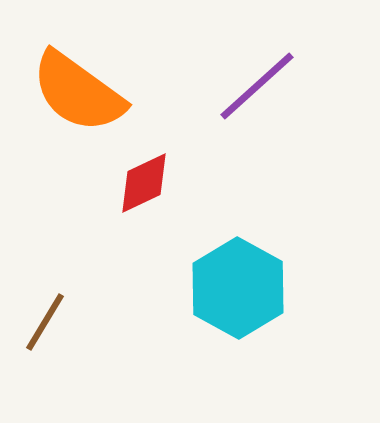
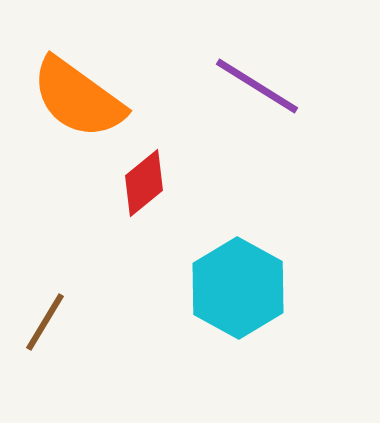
purple line: rotated 74 degrees clockwise
orange semicircle: moved 6 px down
red diamond: rotated 14 degrees counterclockwise
